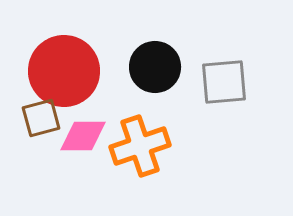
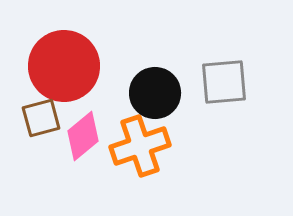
black circle: moved 26 px down
red circle: moved 5 px up
pink diamond: rotated 39 degrees counterclockwise
